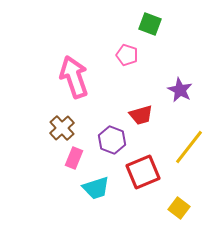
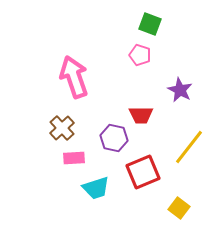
pink pentagon: moved 13 px right
red trapezoid: rotated 15 degrees clockwise
purple hexagon: moved 2 px right, 2 px up; rotated 8 degrees counterclockwise
pink rectangle: rotated 65 degrees clockwise
